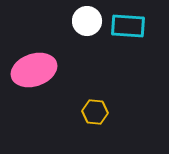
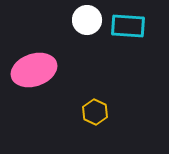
white circle: moved 1 px up
yellow hexagon: rotated 20 degrees clockwise
